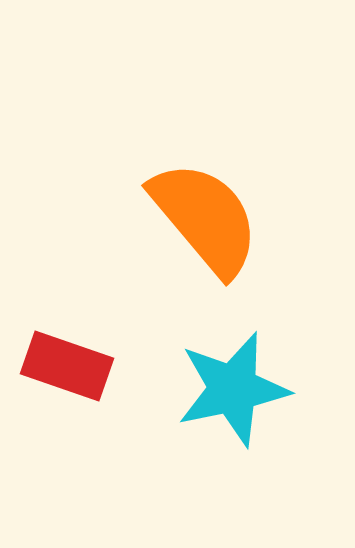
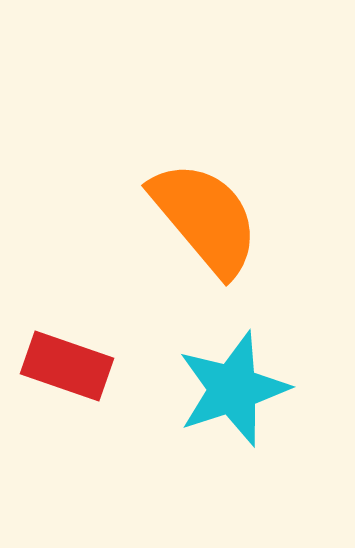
cyan star: rotated 6 degrees counterclockwise
